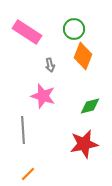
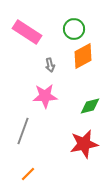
orange diamond: rotated 40 degrees clockwise
pink star: moved 2 px right; rotated 20 degrees counterclockwise
gray line: moved 1 px down; rotated 24 degrees clockwise
